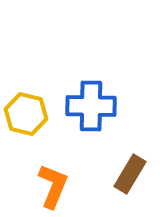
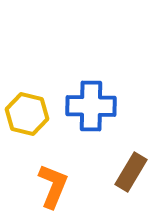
yellow hexagon: moved 1 px right
brown rectangle: moved 1 px right, 2 px up
